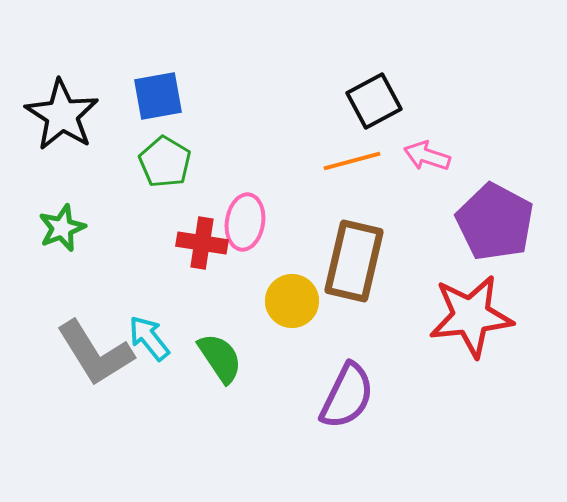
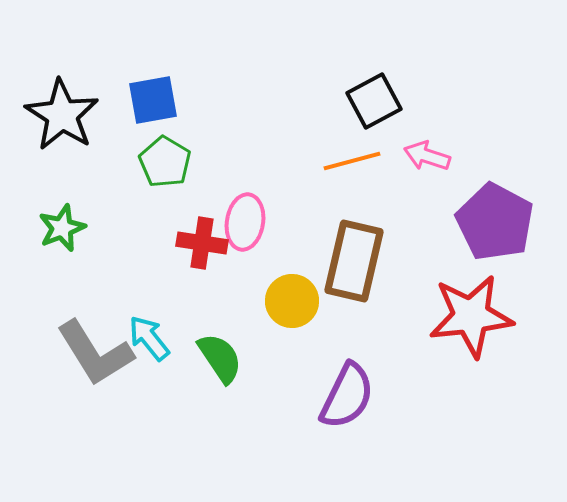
blue square: moved 5 px left, 4 px down
